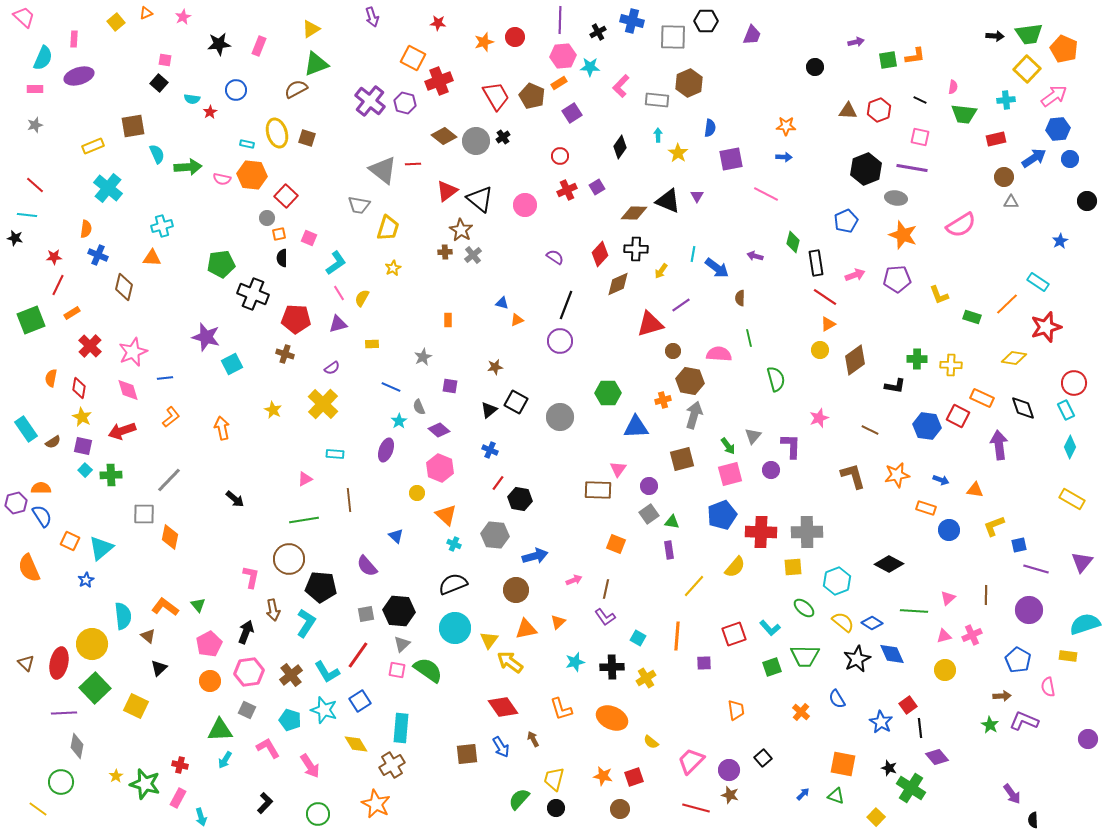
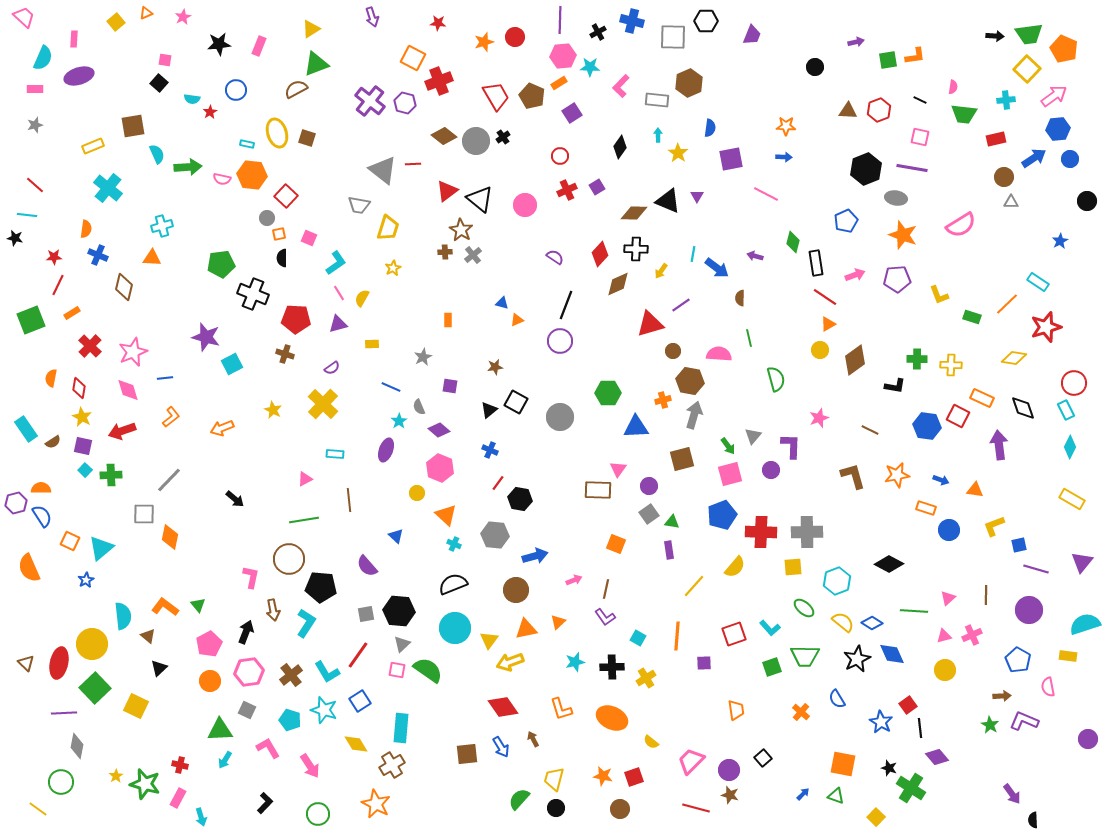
orange arrow at (222, 428): rotated 100 degrees counterclockwise
yellow arrow at (510, 662): rotated 56 degrees counterclockwise
